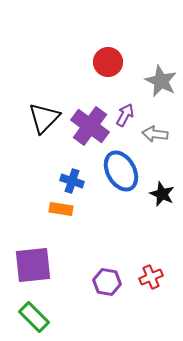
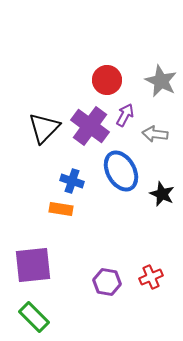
red circle: moved 1 px left, 18 px down
black triangle: moved 10 px down
